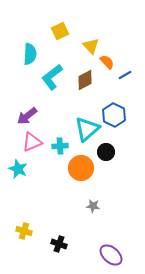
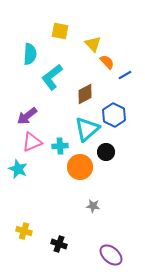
yellow square: rotated 36 degrees clockwise
yellow triangle: moved 2 px right, 2 px up
brown diamond: moved 14 px down
orange circle: moved 1 px left, 1 px up
